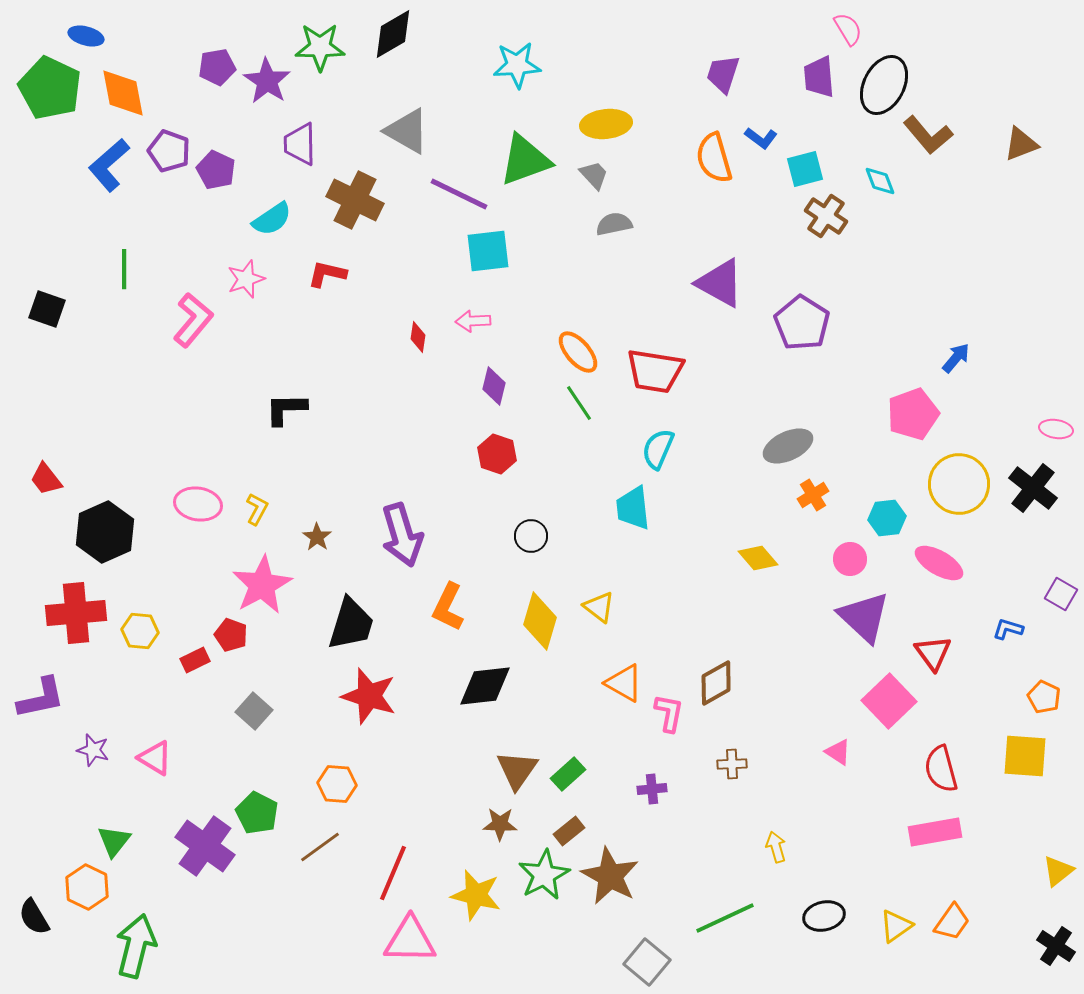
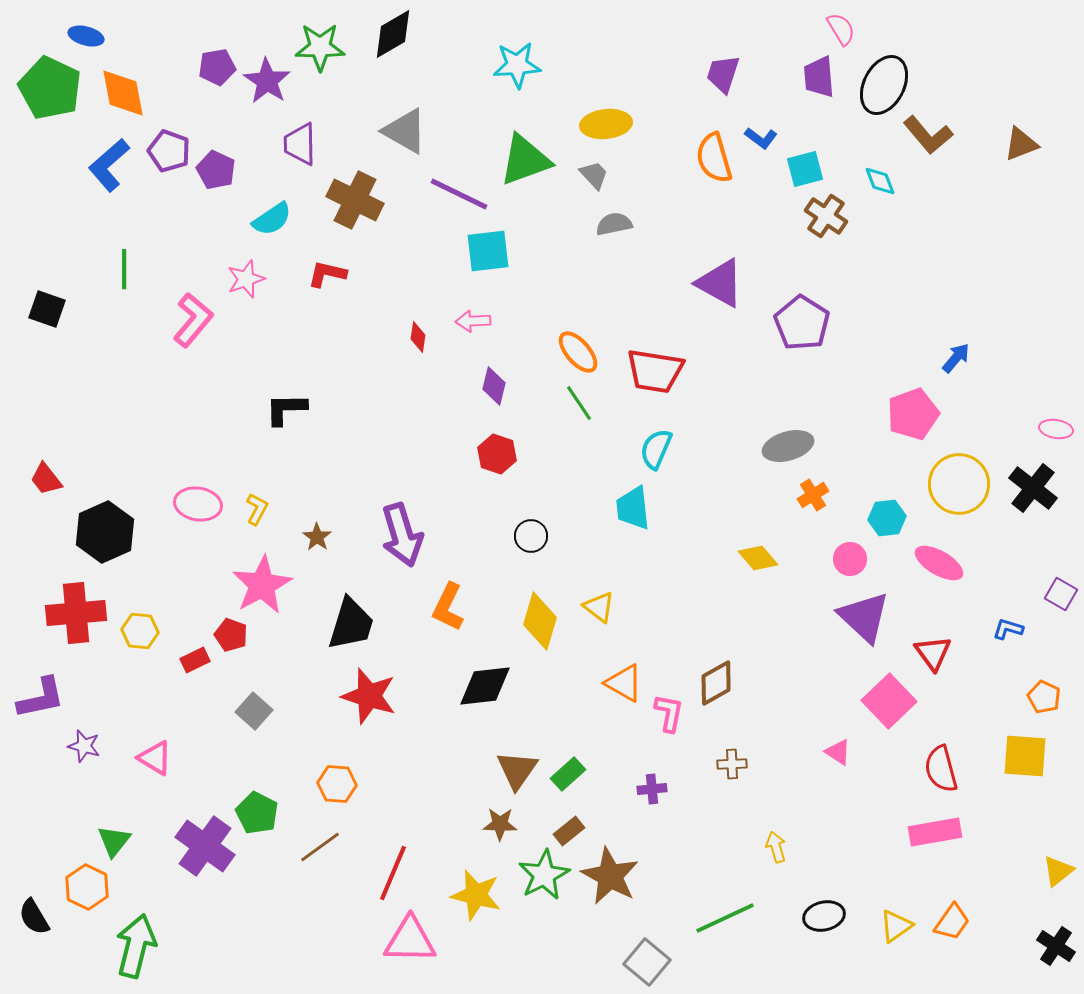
pink semicircle at (848, 29): moved 7 px left
gray triangle at (407, 131): moved 2 px left
gray ellipse at (788, 446): rotated 9 degrees clockwise
cyan semicircle at (658, 449): moved 2 px left
purple star at (93, 750): moved 9 px left, 4 px up
